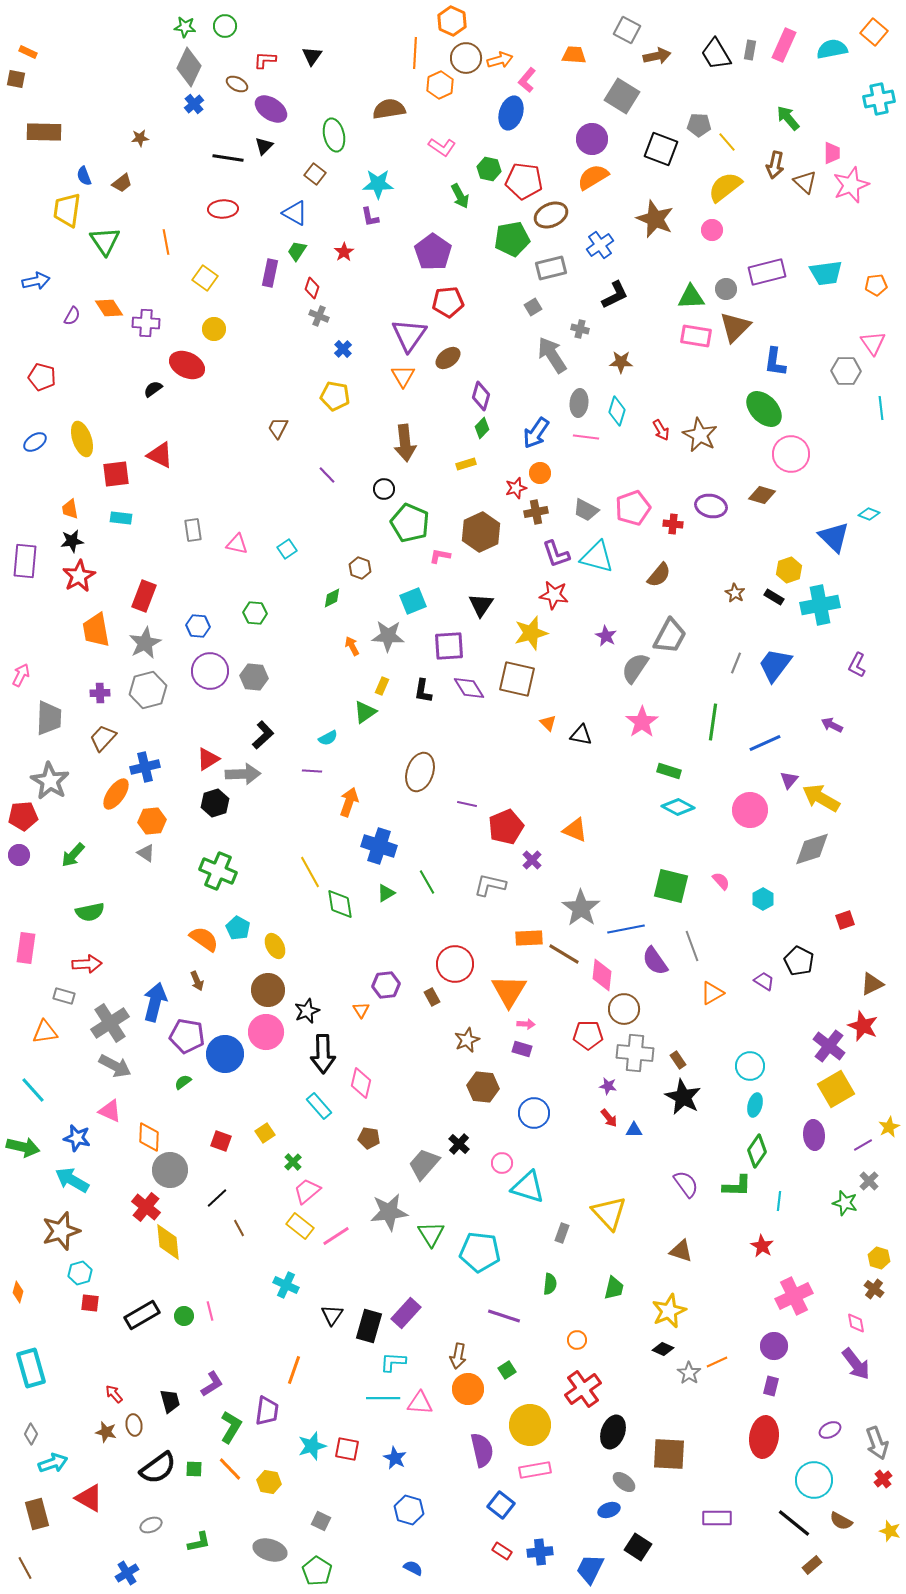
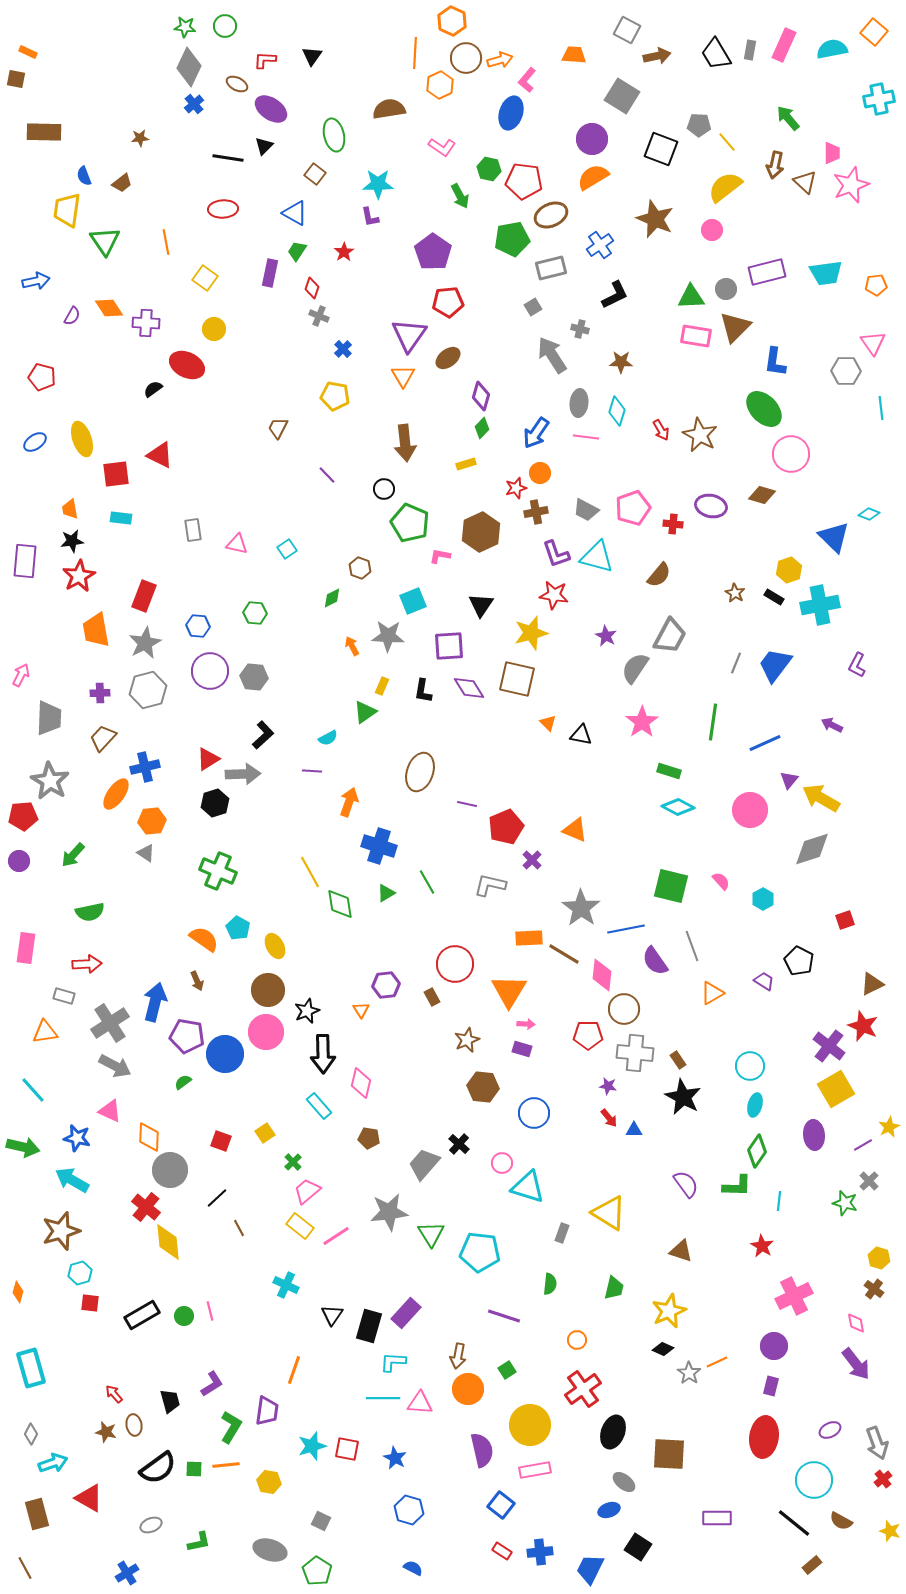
purple circle at (19, 855): moved 6 px down
yellow triangle at (609, 1213): rotated 15 degrees counterclockwise
orange line at (230, 1469): moved 4 px left, 4 px up; rotated 52 degrees counterclockwise
